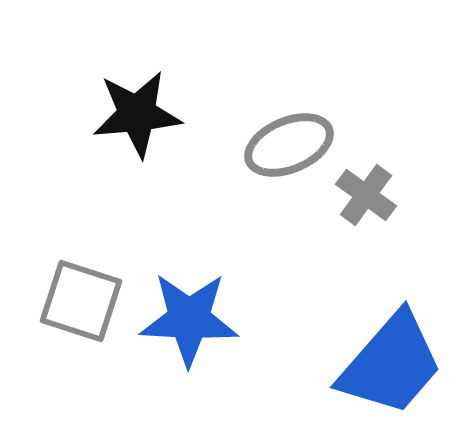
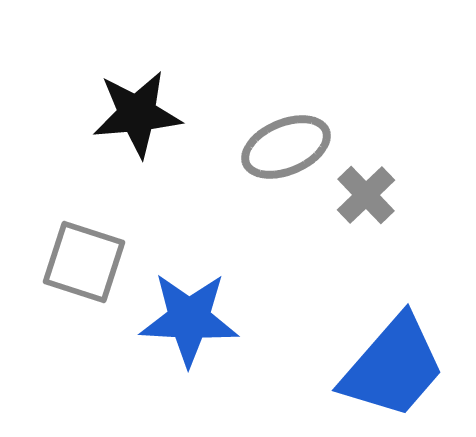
gray ellipse: moved 3 px left, 2 px down
gray cross: rotated 10 degrees clockwise
gray square: moved 3 px right, 39 px up
blue trapezoid: moved 2 px right, 3 px down
